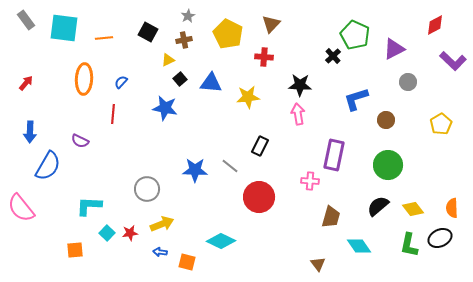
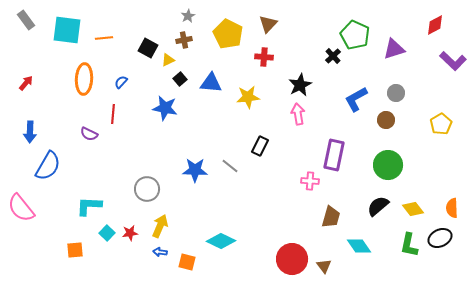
brown triangle at (271, 24): moved 3 px left
cyan square at (64, 28): moved 3 px right, 2 px down
black square at (148, 32): moved 16 px down
purple triangle at (394, 49): rotated 10 degrees clockwise
gray circle at (408, 82): moved 12 px left, 11 px down
black star at (300, 85): rotated 30 degrees counterclockwise
blue L-shape at (356, 99): rotated 12 degrees counterclockwise
purple semicircle at (80, 141): moved 9 px right, 7 px up
red circle at (259, 197): moved 33 px right, 62 px down
yellow arrow at (162, 224): moved 2 px left, 2 px down; rotated 45 degrees counterclockwise
brown triangle at (318, 264): moved 6 px right, 2 px down
